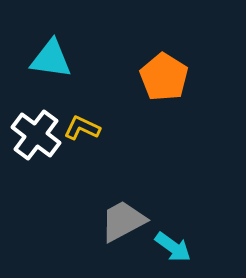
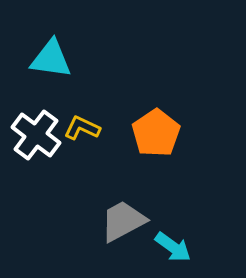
orange pentagon: moved 8 px left, 56 px down; rotated 6 degrees clockwise
